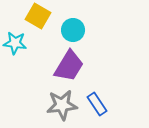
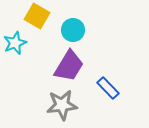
yellow square: moved 1 px left
cyan star: rotated 30 degrees counterclockwise
blue rectangle: moved 11 px right, 16 px up; rotated 10 degrees counterclockwise
